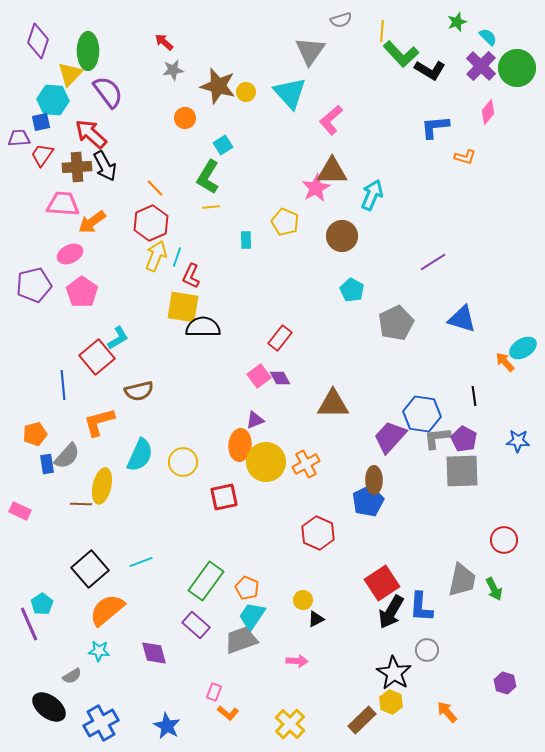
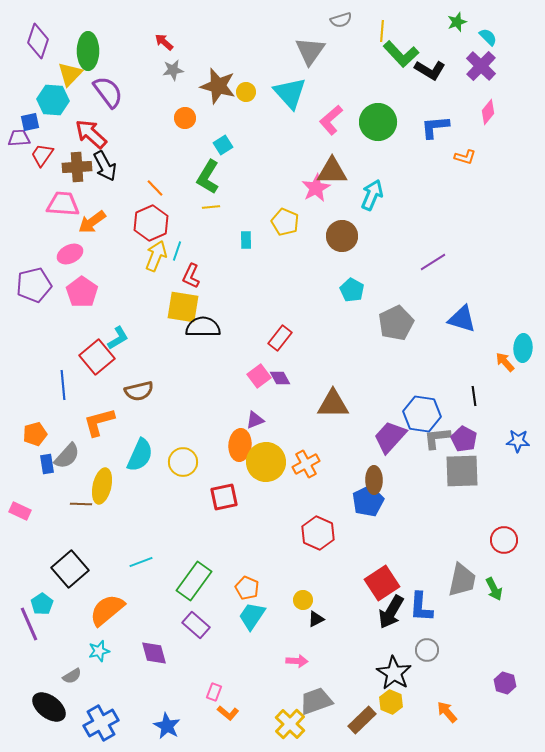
green circle at (517, 68): moved 139 px left, 54 px down
blue square at (41, 122): moved 11 px left
cyan line at (177, 257): moved 6 px up
cyan ellipse at (523, 348): rotated 56 degrees counterclockwise
black square at (90, 569): moved 20 px left
green rectangle at (206, 581): moved 12 px left
gray trapezoid at (241, 640): moved 75 px right, 61 px down
cyan star at (99, 651): rotated 20 degrees counterclockwise
